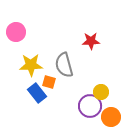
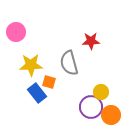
gray semicircle: moved 5 px right, 2 px up
purple circle: moved 1 px right, 1 px down
orange circle: moved 2 px up
